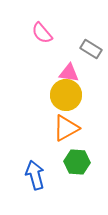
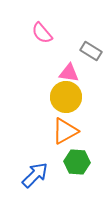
gray rectangle: moved 2 px down
yellow circle: moved 2 px down
orange triangle: moved 1 px left, 3 px down
blue arrow: rotated 60 degrees clockwise
